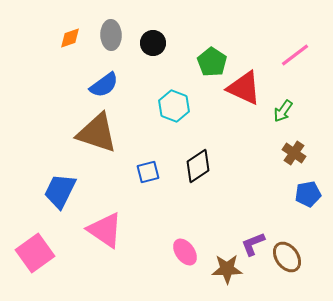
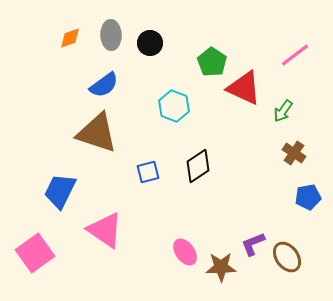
black circle: moved 3 px left
blue pentagon: moved 3 px down
brown star: moved 6 px left, 2 px up
